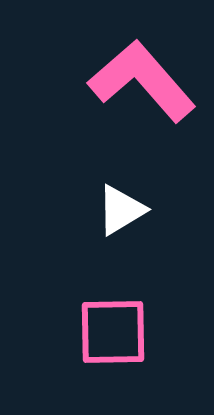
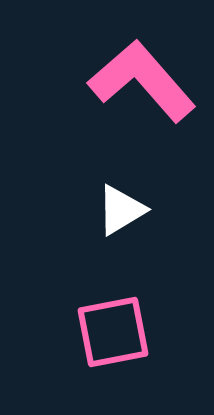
pink square: rotated 10 degrees counterclockwise
